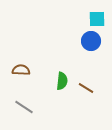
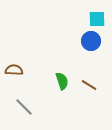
brown semicircle: moved 7 px left
green semicircle: rotated 24 degrees counterclockwise
brown line: moved 3 px right, 3 px up
gray line: rotated 12 degrees clockwise
